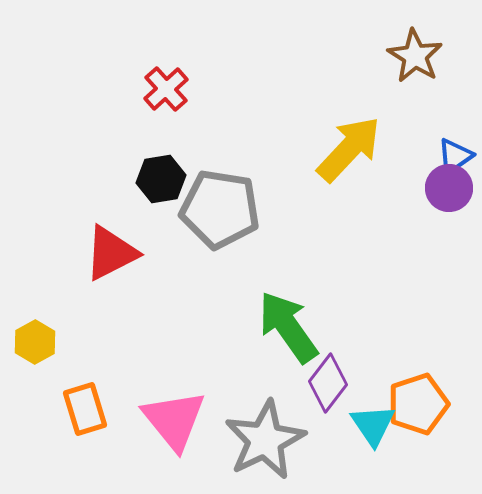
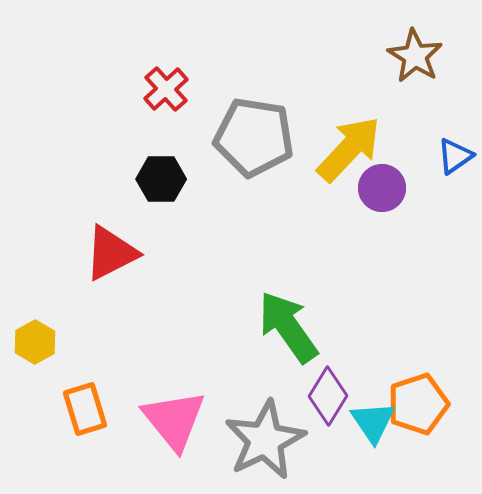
black hexagon: rotated 9 degrees clockwise
purple circle: moved 67 px left
gray pentagon: moved 34 px right, 72 px up
purple diamond: moved 13 px down; rotated 6 degrees counterclockwise
cyan triangle: moved 3 px up
